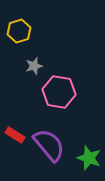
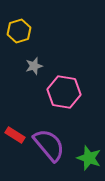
pink hexagon: moved 5 px right
